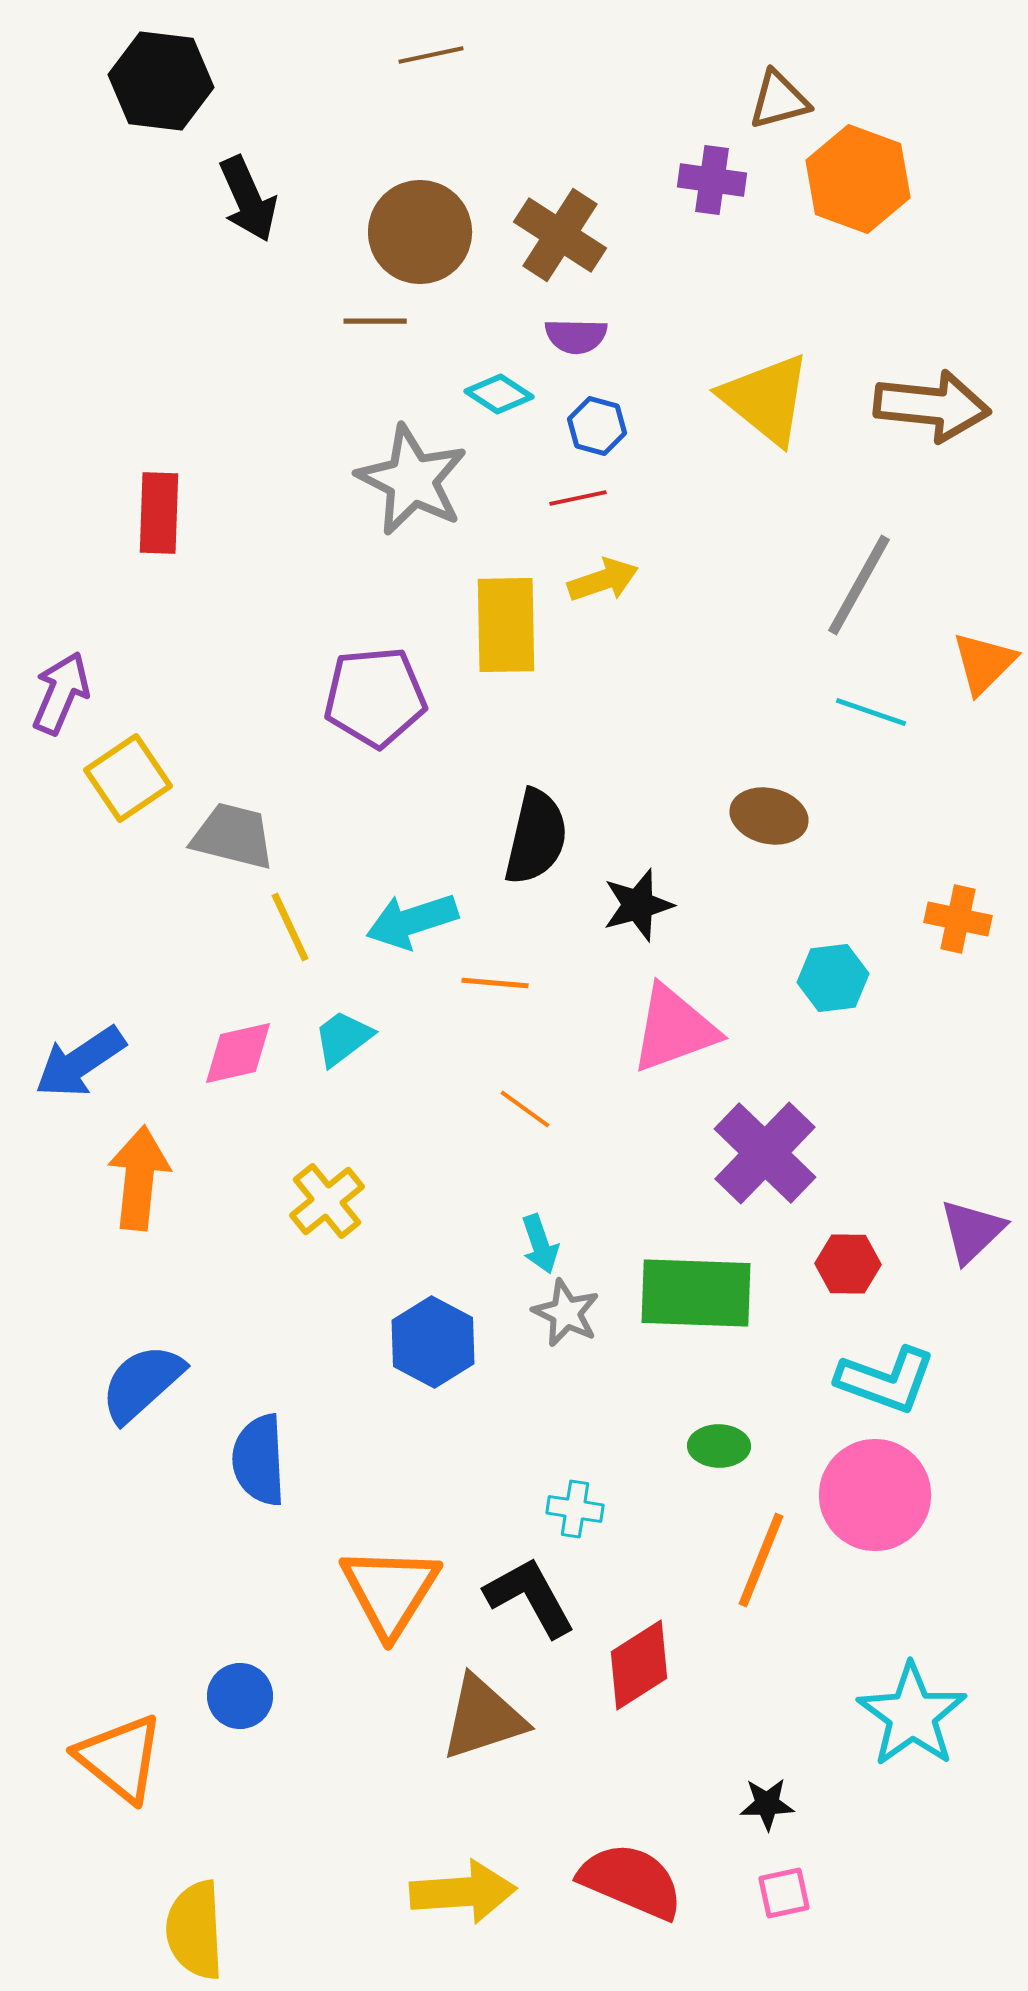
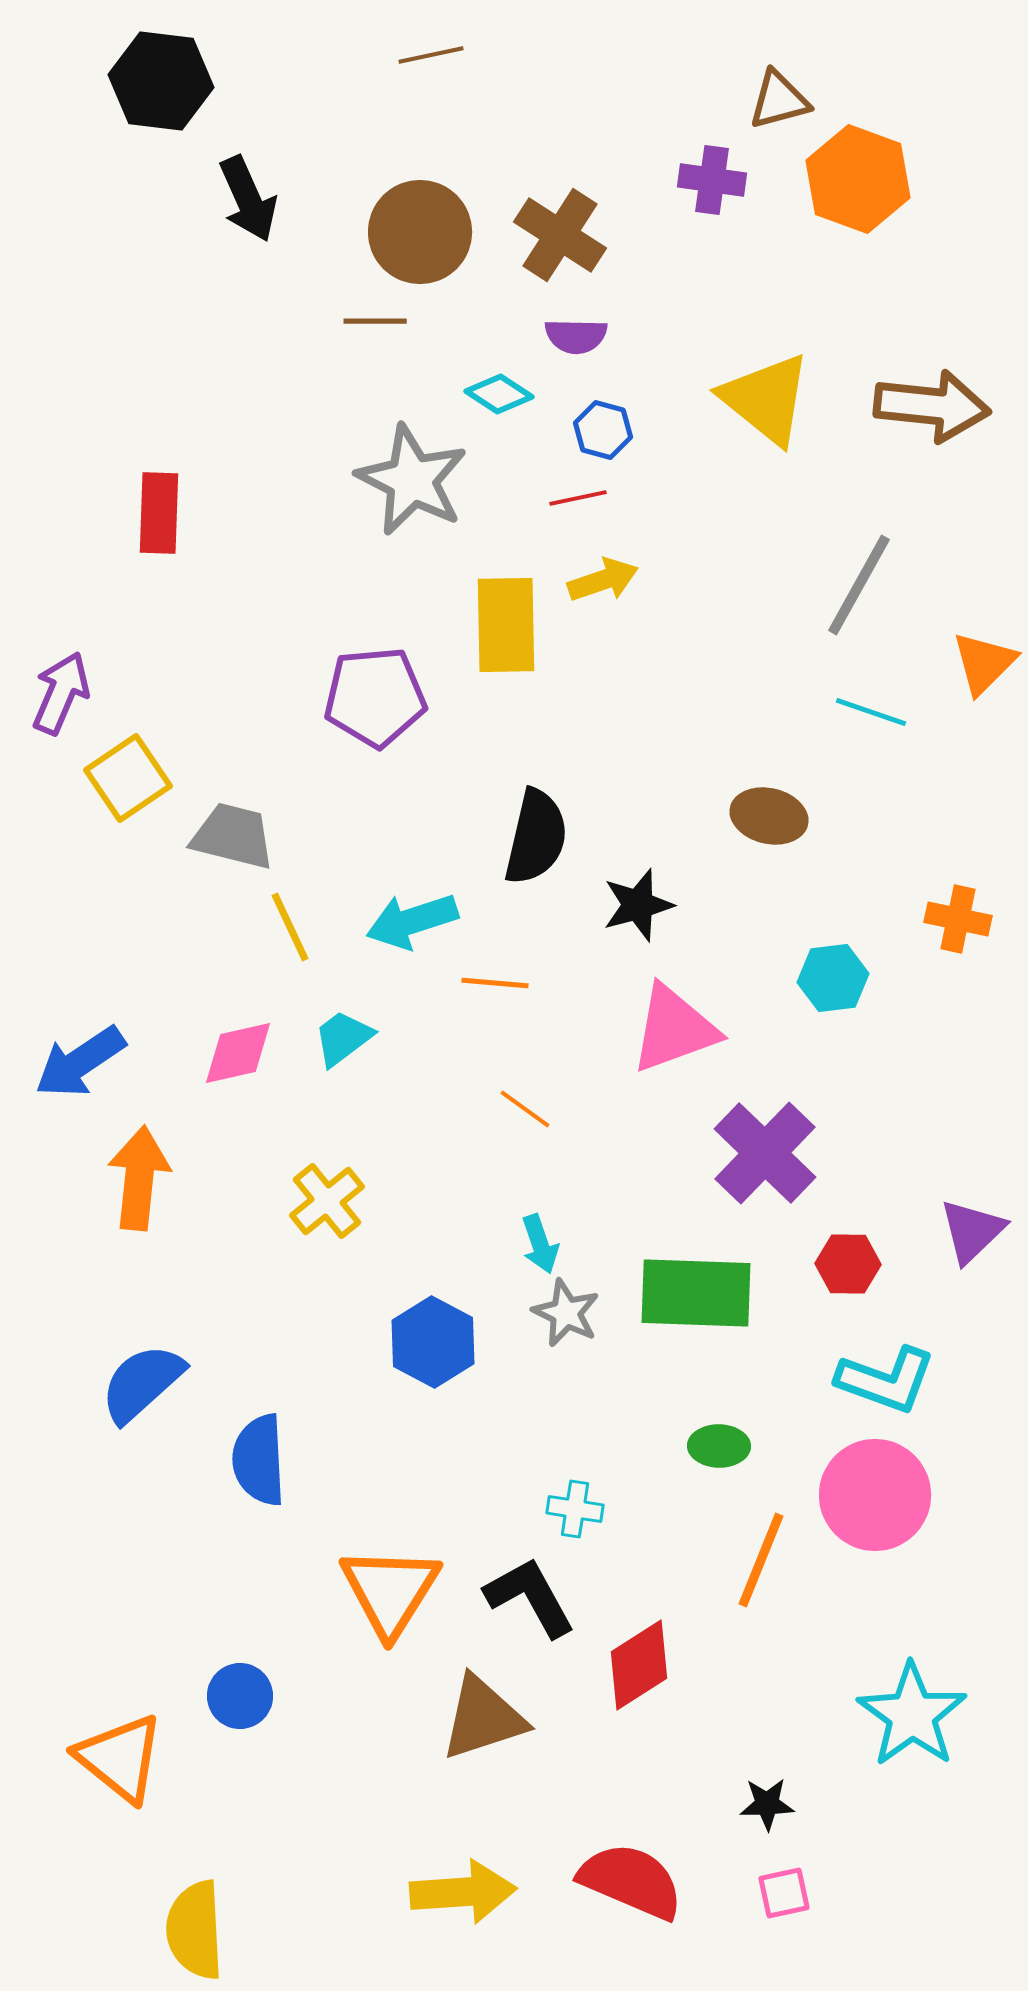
blue hexagon at (597, 426): moved 6 px right, 4 px down
